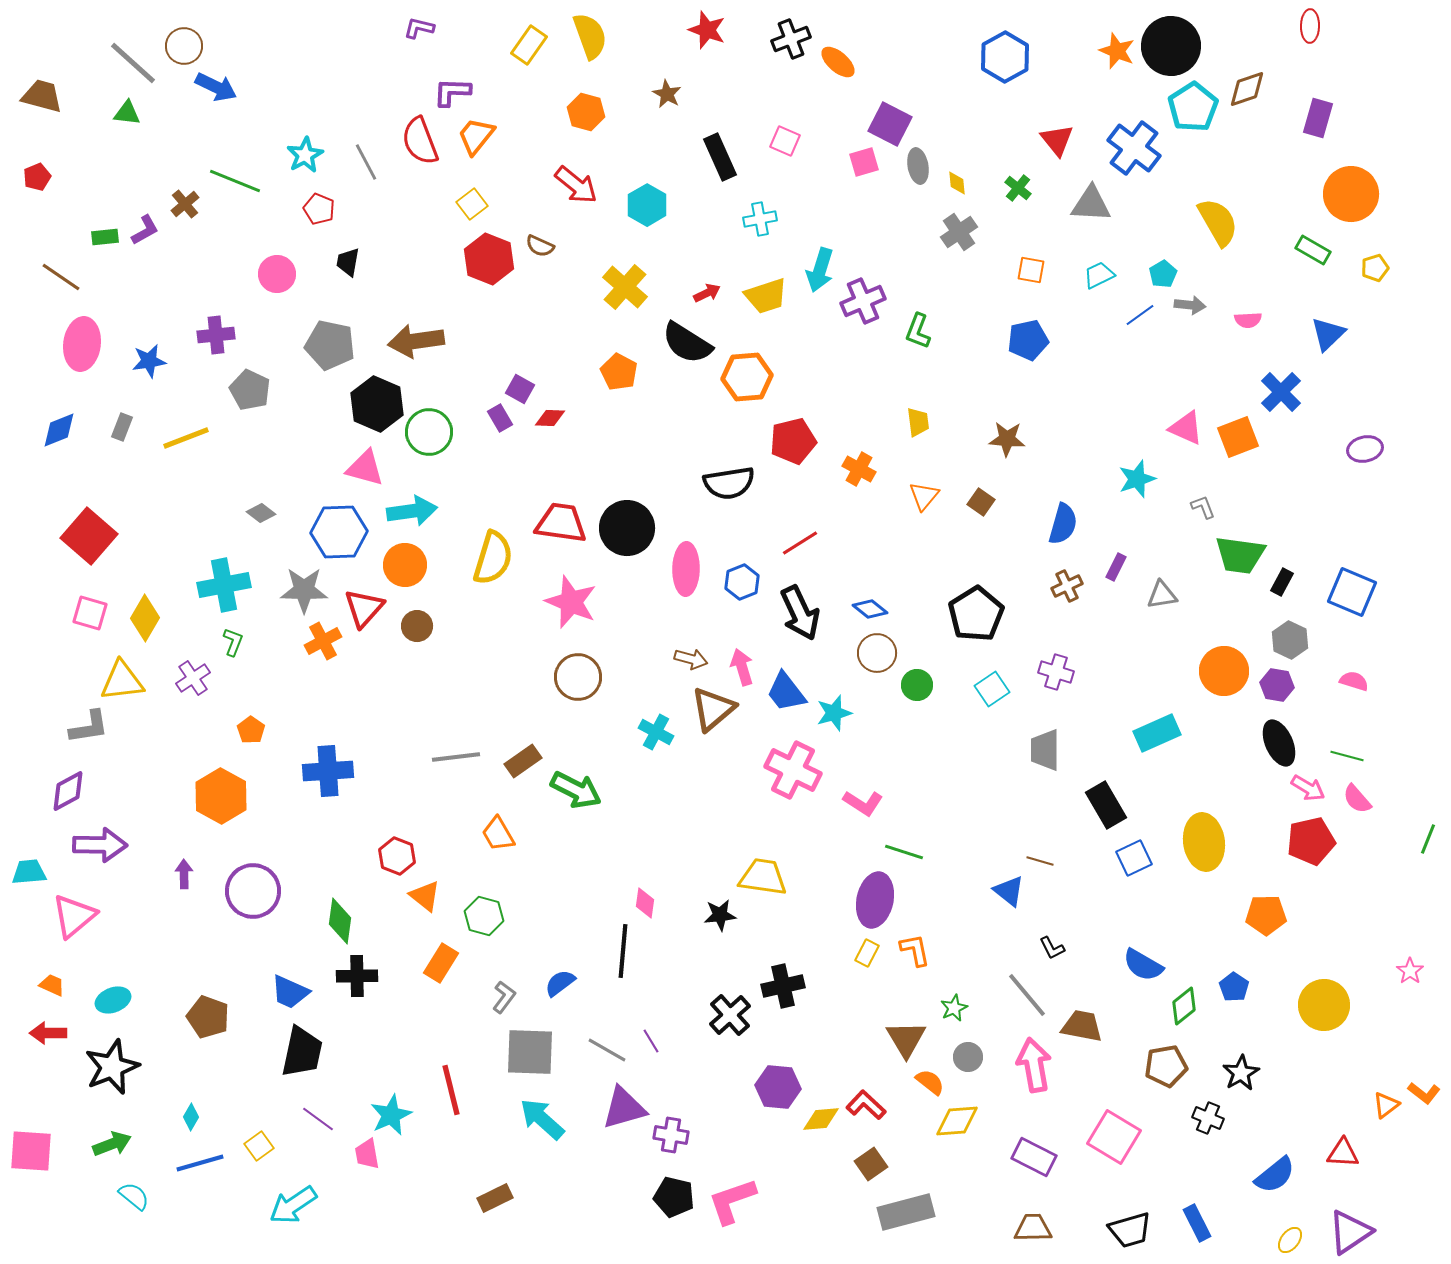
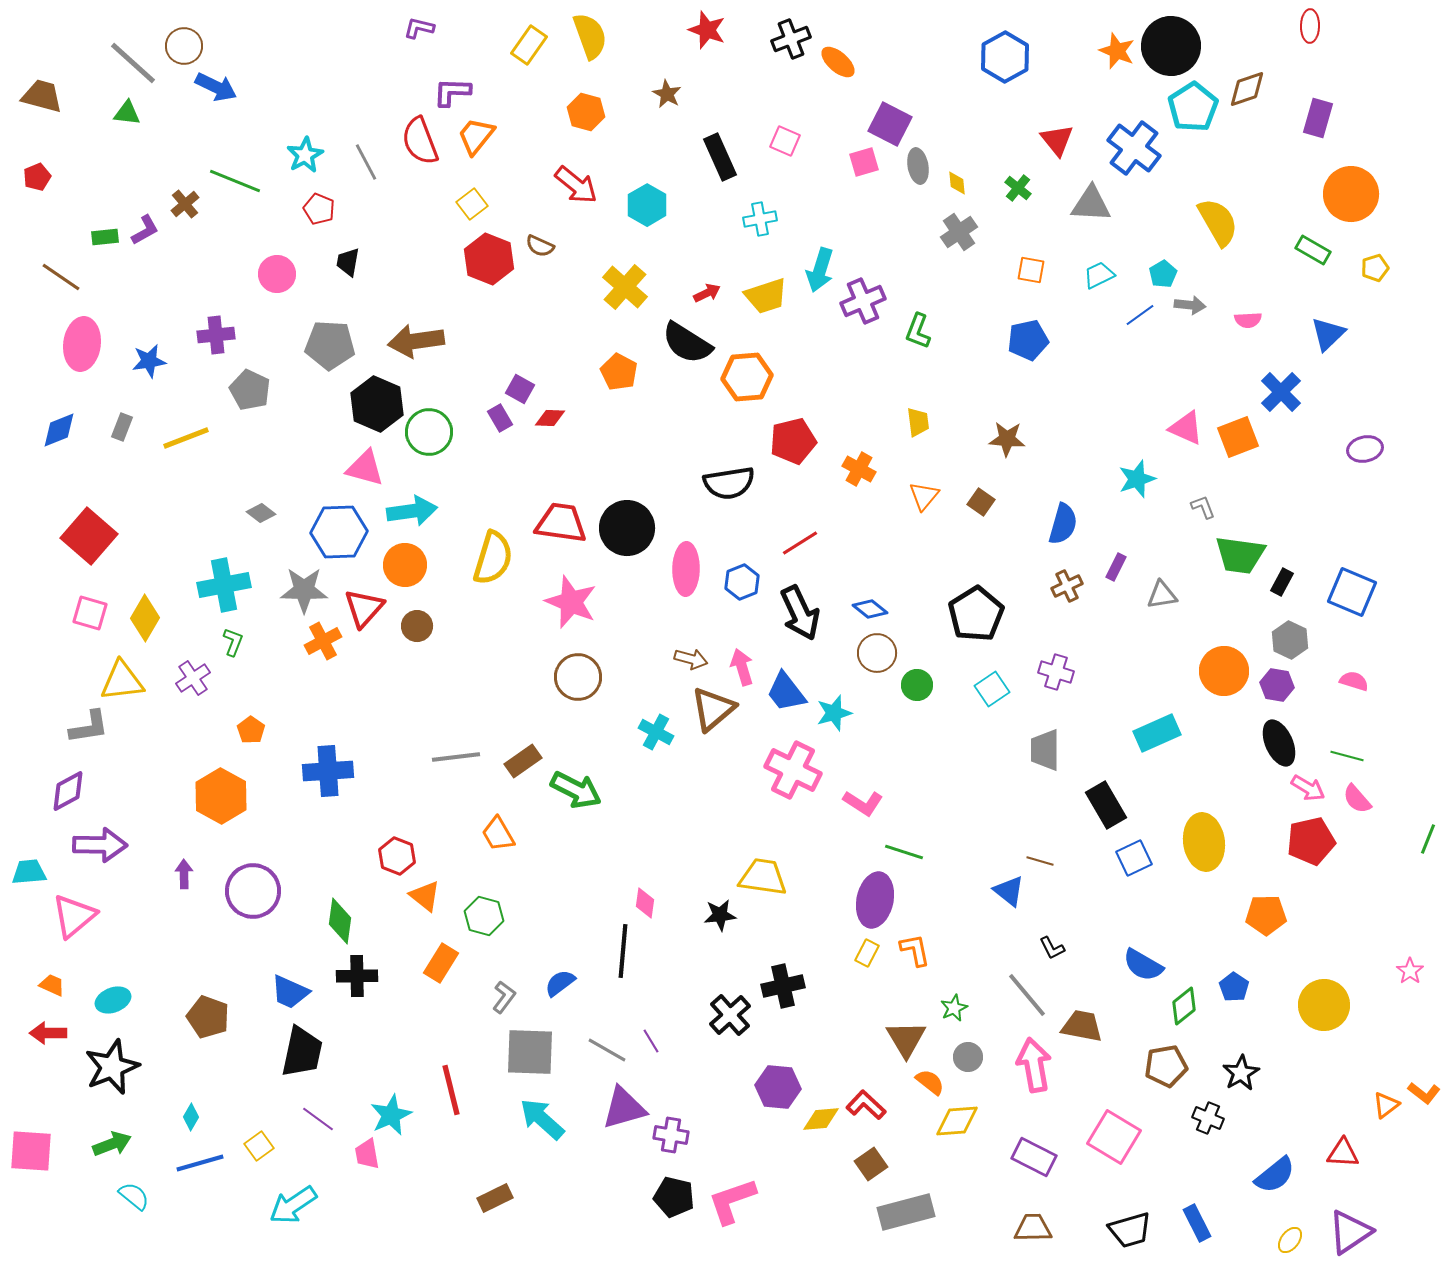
gray pentagon at (330, 345): rotated 9 degrees counterclockwise
